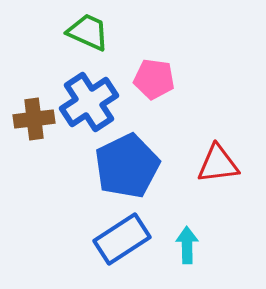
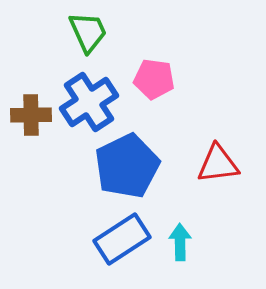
green trapezoid: rotated 42 degrees clockwise
brown cross: moved 3 px left, 4 px up; rotated 6 degrees clockwise
cyan arrow: moved 7 px left, 3 px up
